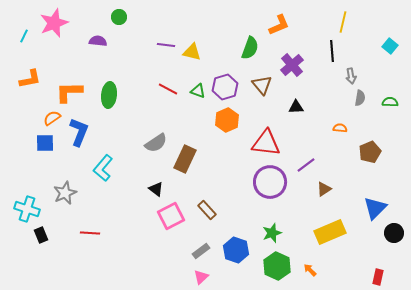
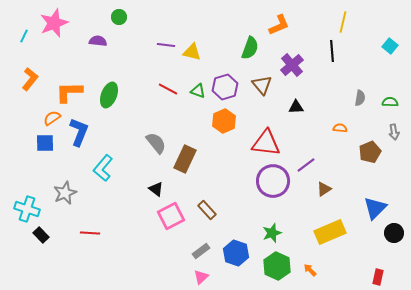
gray arrow at (351, 76): moved 43 px right, 56 px down
orange L-shape at (30, 79): rotated 40 degrees counterclockwise
green ellipse at (109, 95): rotated 15 degrees clockwise
orange hexagon at (227, 120): moved 3 px left, 1 px down
gray semicircle at (156, 143): rotated 95 degrees counterclockwise
purple circle at (270, 182): moved 3 px right, 1 px up
black rectangle at (41, 235): rotated 21 degrees counterclockwise
blue hexagon at (236, 250): moved 3 px down
